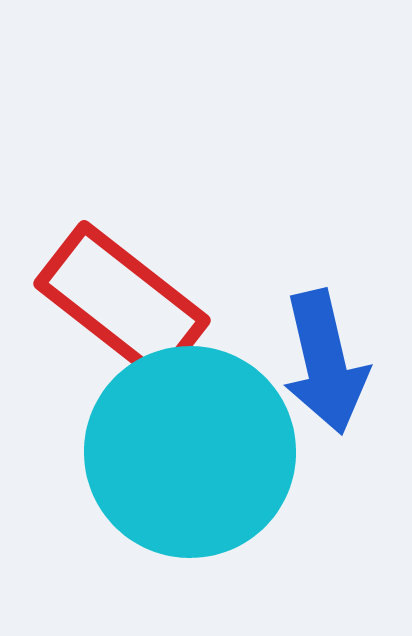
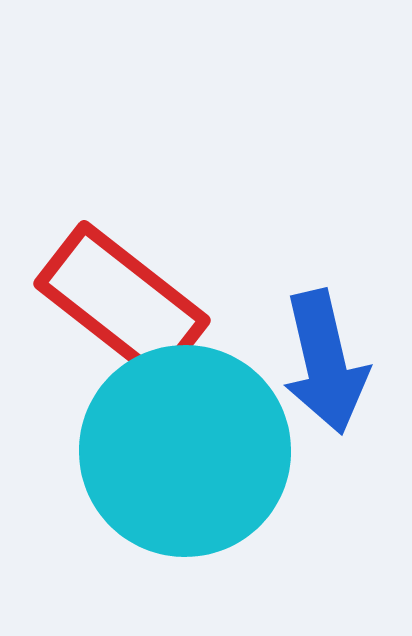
cyan circle: moved 5 px left, 1 px up
